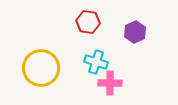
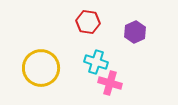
pink cross: rotated 15 degrees clockwise
